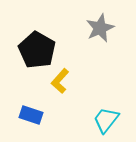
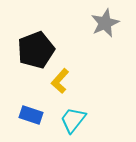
gray star: moved 5 px right, 5 px up
black pentagon: moved 1 px left; rotated 21 degrees clockwise
cyan trapezoid: moved 33 px left
